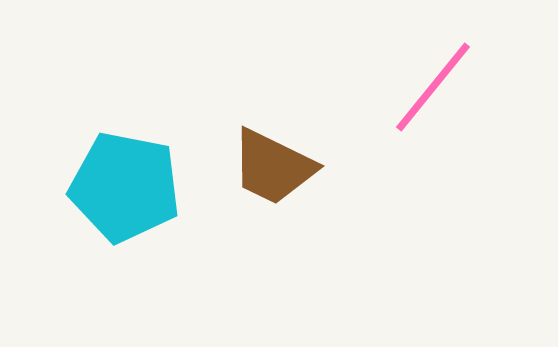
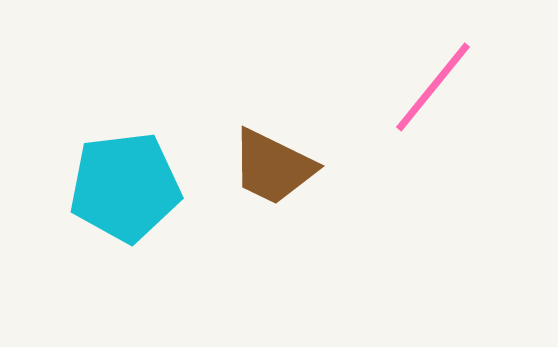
cyan pentagon: rotated 18 degrees counterclockwise
